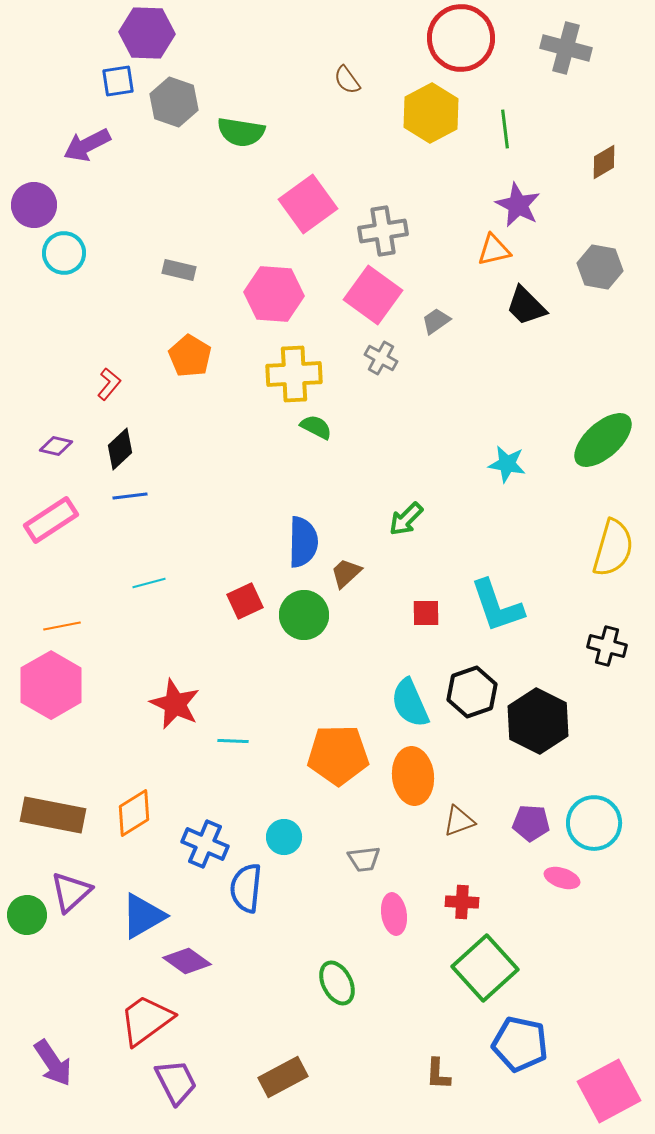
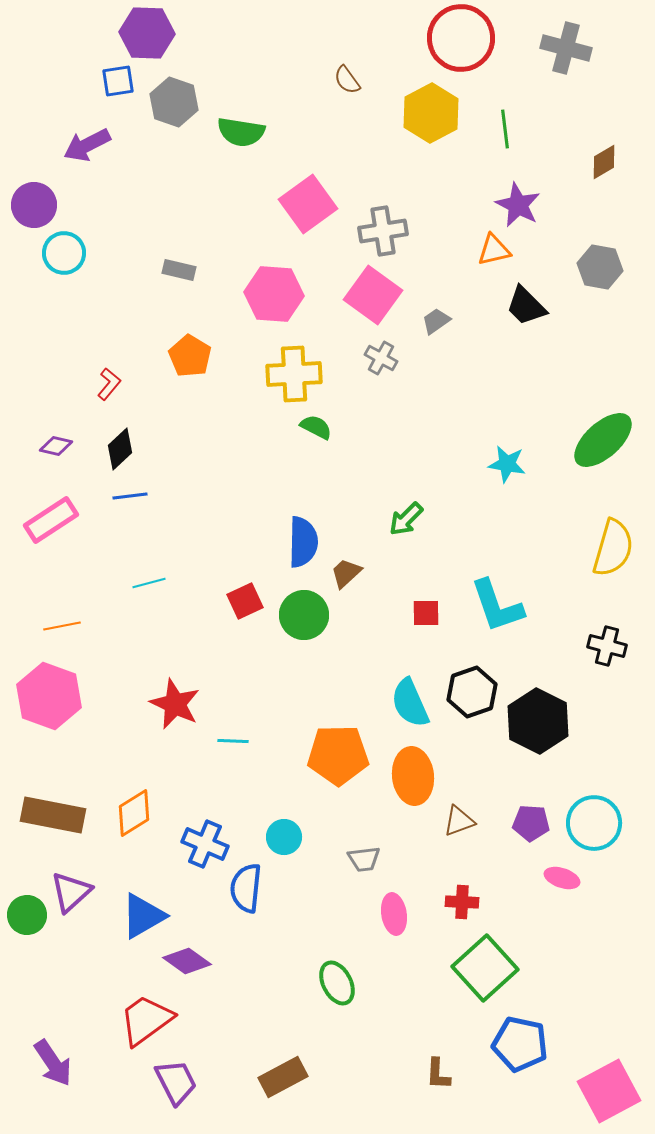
pink hexagon at (51, 685): moved 2 px left, 11 px down; rotated 10 degrees counterclockwise
